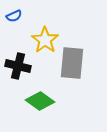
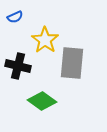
blue semicircle: moved 1 px right, 1 px down
green diamond: moved 2 px right
